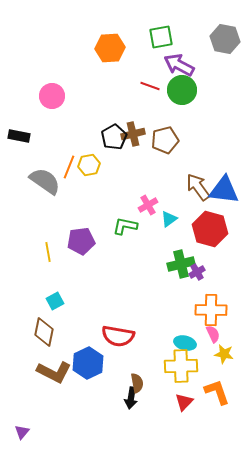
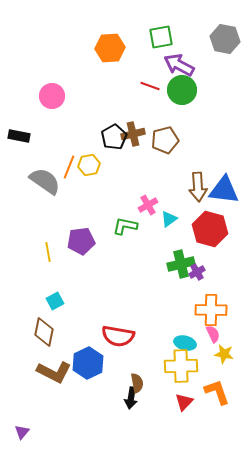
brown arrow: rotated 148 degrees counterclockwise
